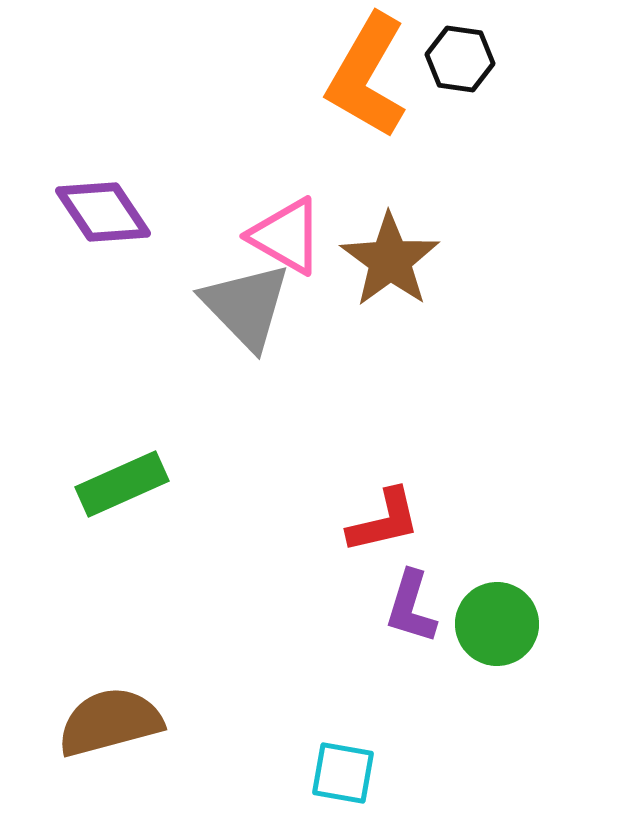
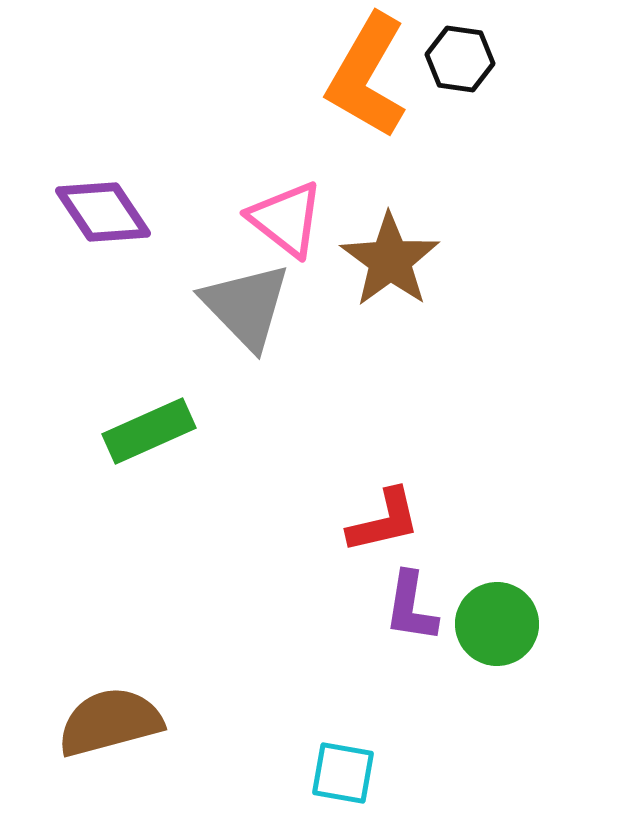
pink triangle: moved 17 px up; rotated 8 degrees clockwise
green rectangle: moved 27 px right, 53 px up
purple L-shape: rotated 8 degrees counterclockwise
